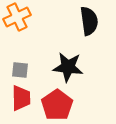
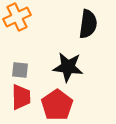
black semicircle: moved 1 px left, 3 px down; rotated 16 degrees clockwise
red trapezoid: moved 1 px up
